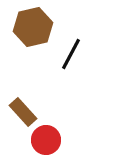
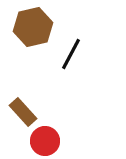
red circle: moved 1 px left, 1 px down
